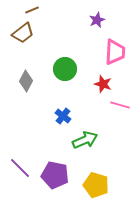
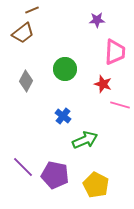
purple star: rotated 21 degrees clockwise
purple line: moved 3 px right, 1 px up
yellow pentagon: rotated 10 degrees clockwise
